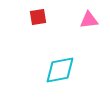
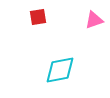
pink triangle: moved 5 px right; rotated 12 degrees counterclockwise
